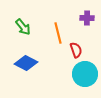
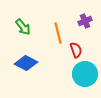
purple cross: moved 2 px left, 3 px down; rotated 24 degrees counterclockwise
